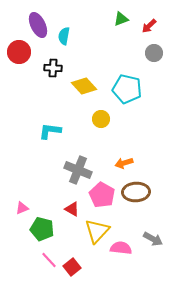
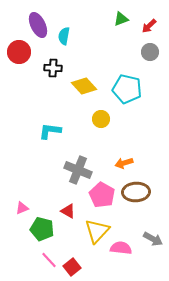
gray circle: moved 4 px left, 1 px up
red triangle: moved 4 px left, 2 px down
